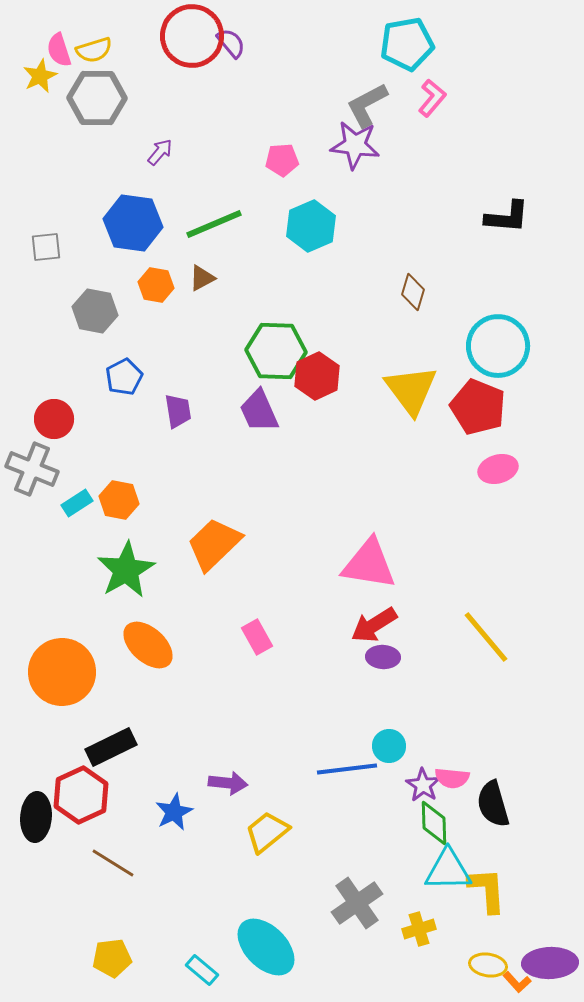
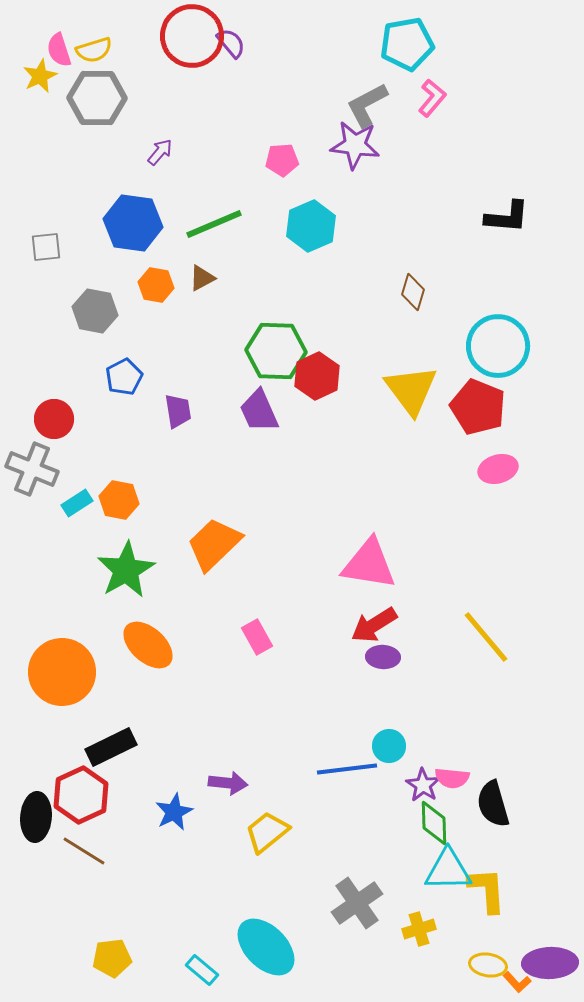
brown line at (113, 863): moved 29 px left, 12 px up
